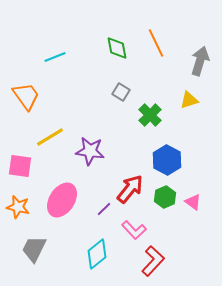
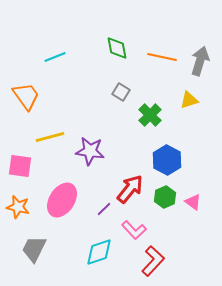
orange line: moved 6 px right, 14 px down; rotated 52 degrees counterclockwise
yellow line: rotated 16 degrees clockwise
cyan diamond: moved 2 px right, 2 px up; rotated 20 degrees clockwise
